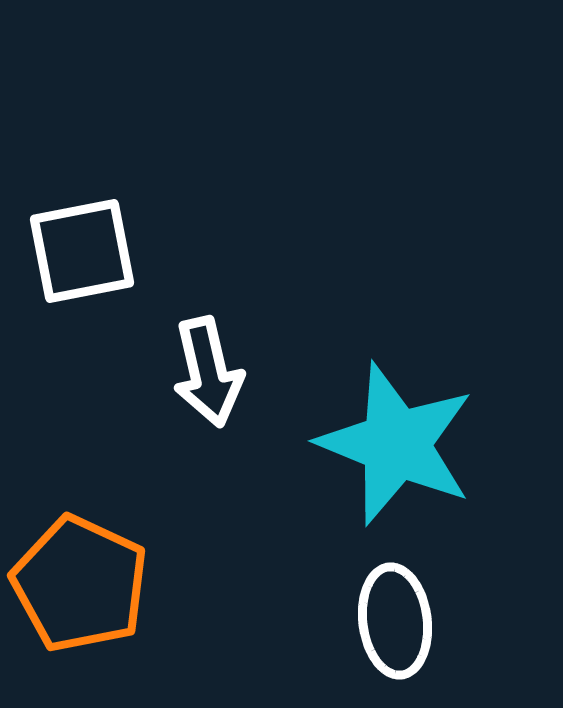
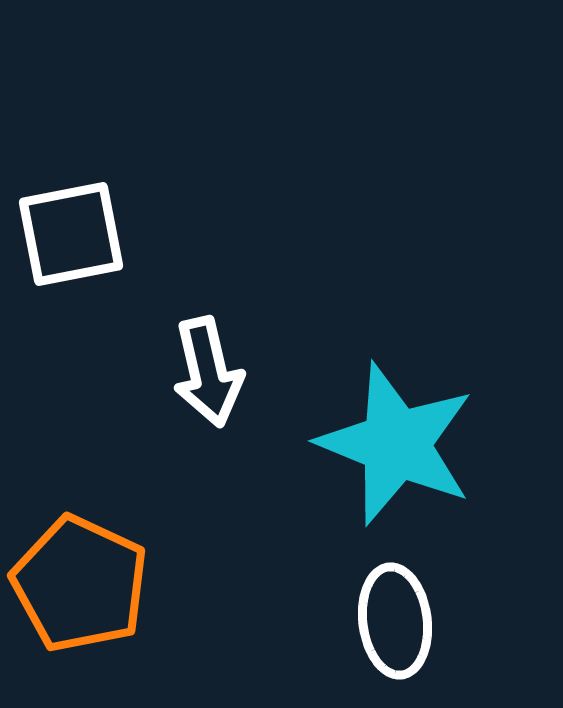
white square: moved 11 px left, 17 px up
